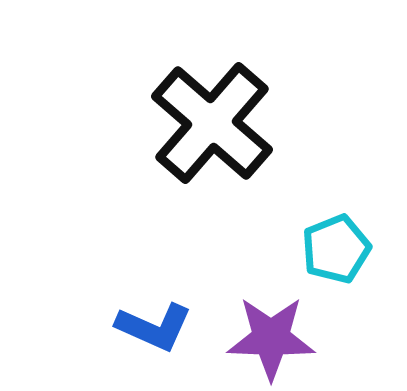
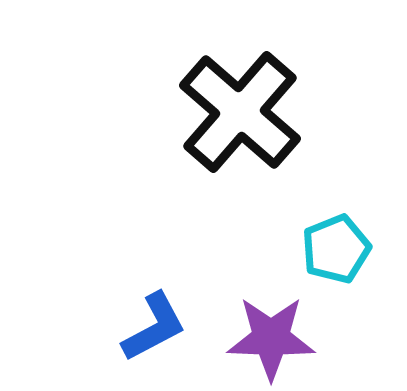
black cross: moved 28 px right, 11 px up
blue L-shape: rotated 52 degrees counterclockwise
